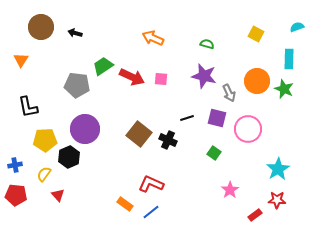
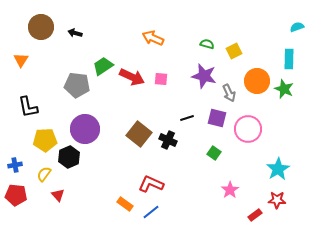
yellow square: moved 22 px left, 17 px down; rotated 35 degrees clockwise
